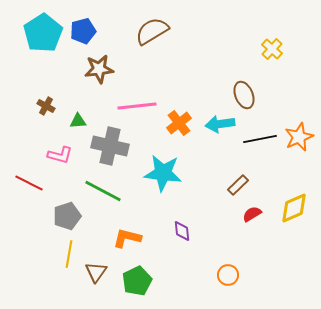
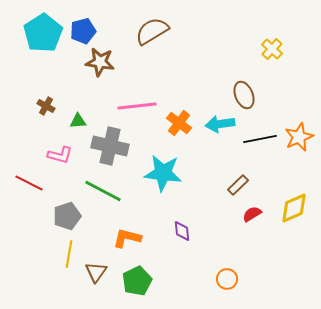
brown star: moved 1 px right, 7 px up; rotated 16 degrees clockwise
orange cross: rotated 15 degrees counterclockwise
orange circle: moved 1 px left, 4 px down
